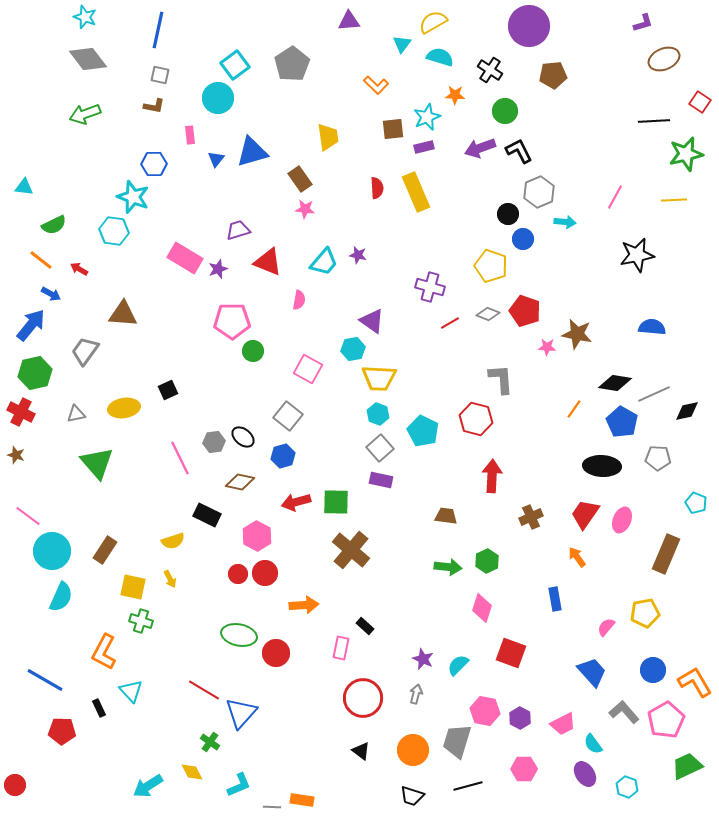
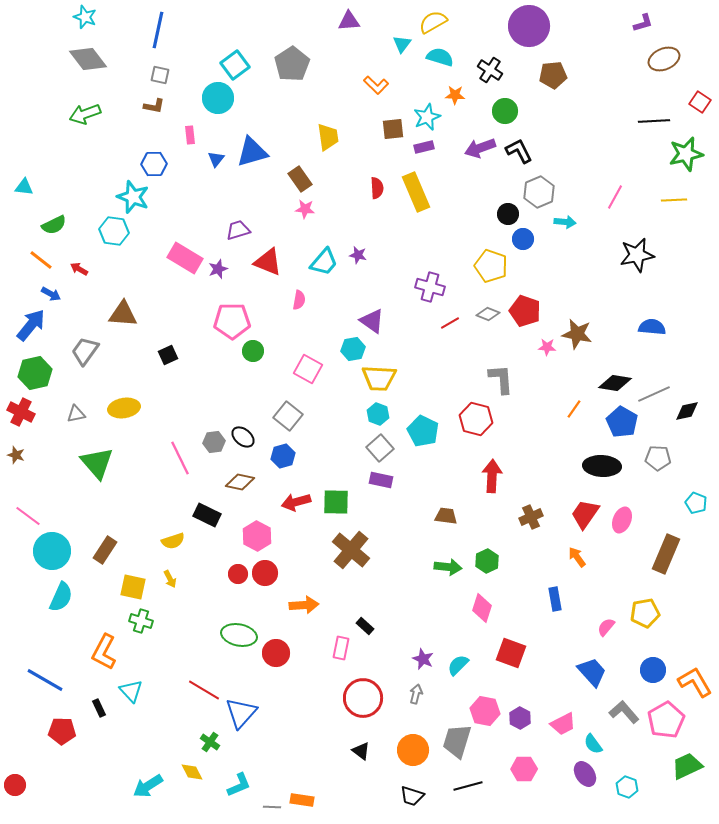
black square at (168, 390): moved 35 px up
